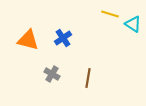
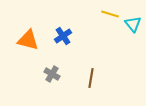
cyan triangle: rotated 18 degrees clockwise
blue cross: moved 2 px up
brown line: moved 3 px right
